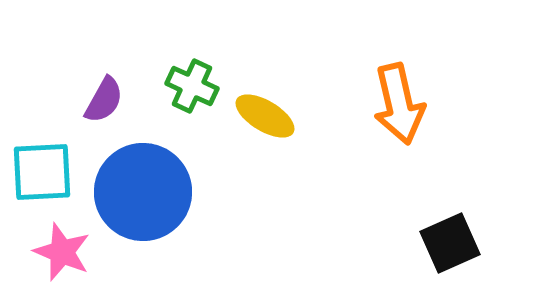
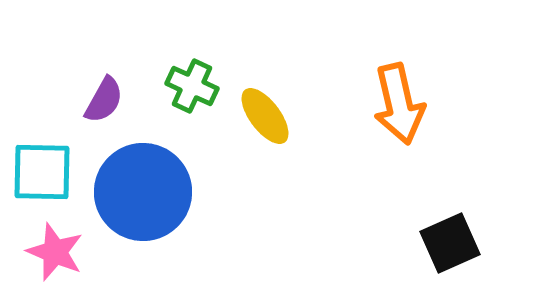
yellow ellipse: rotated 22 degrees clockwise
cyan square: rotated 4 degrees clockwise
pink star: moved 7 px left
